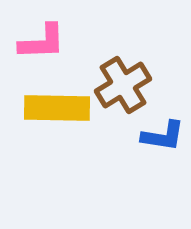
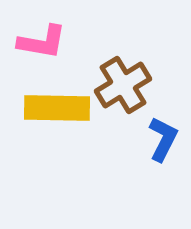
pink L-shape: rotated 12 degrees clockwise
blue L-shape: moved 3 px down; rotated 72 degrees counterclockwise
